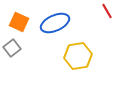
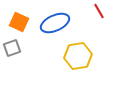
red line: moved 8 px left
gray square: rotated 18 degrees clockwise
